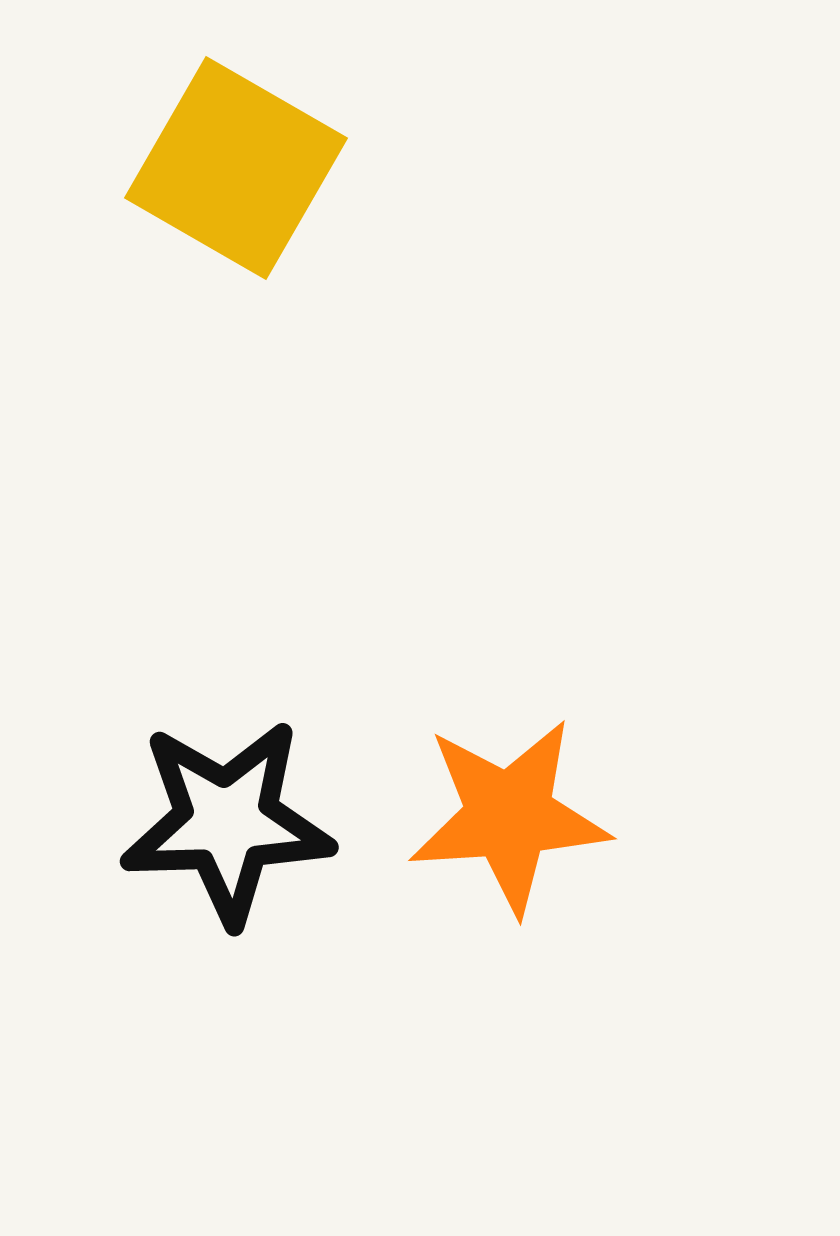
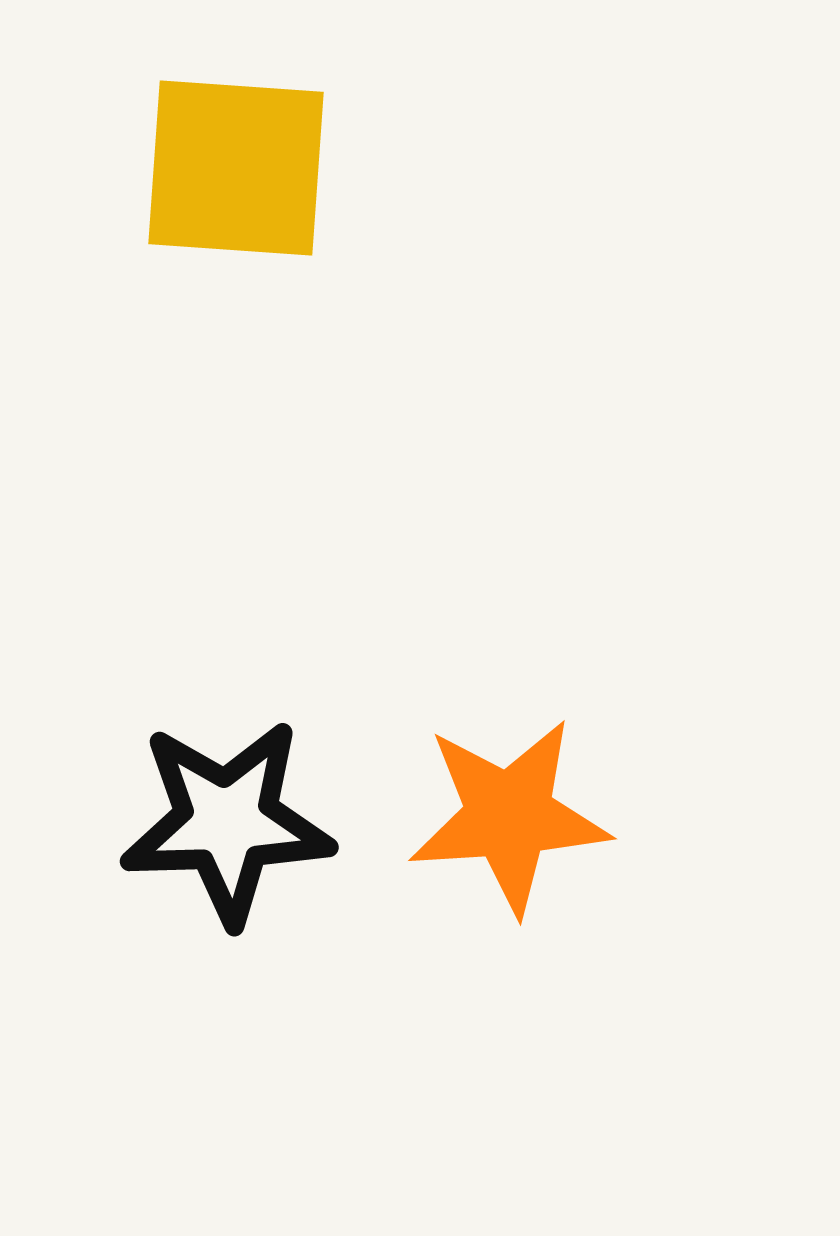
yellow square: rotated 26 degrees counterclockwise
